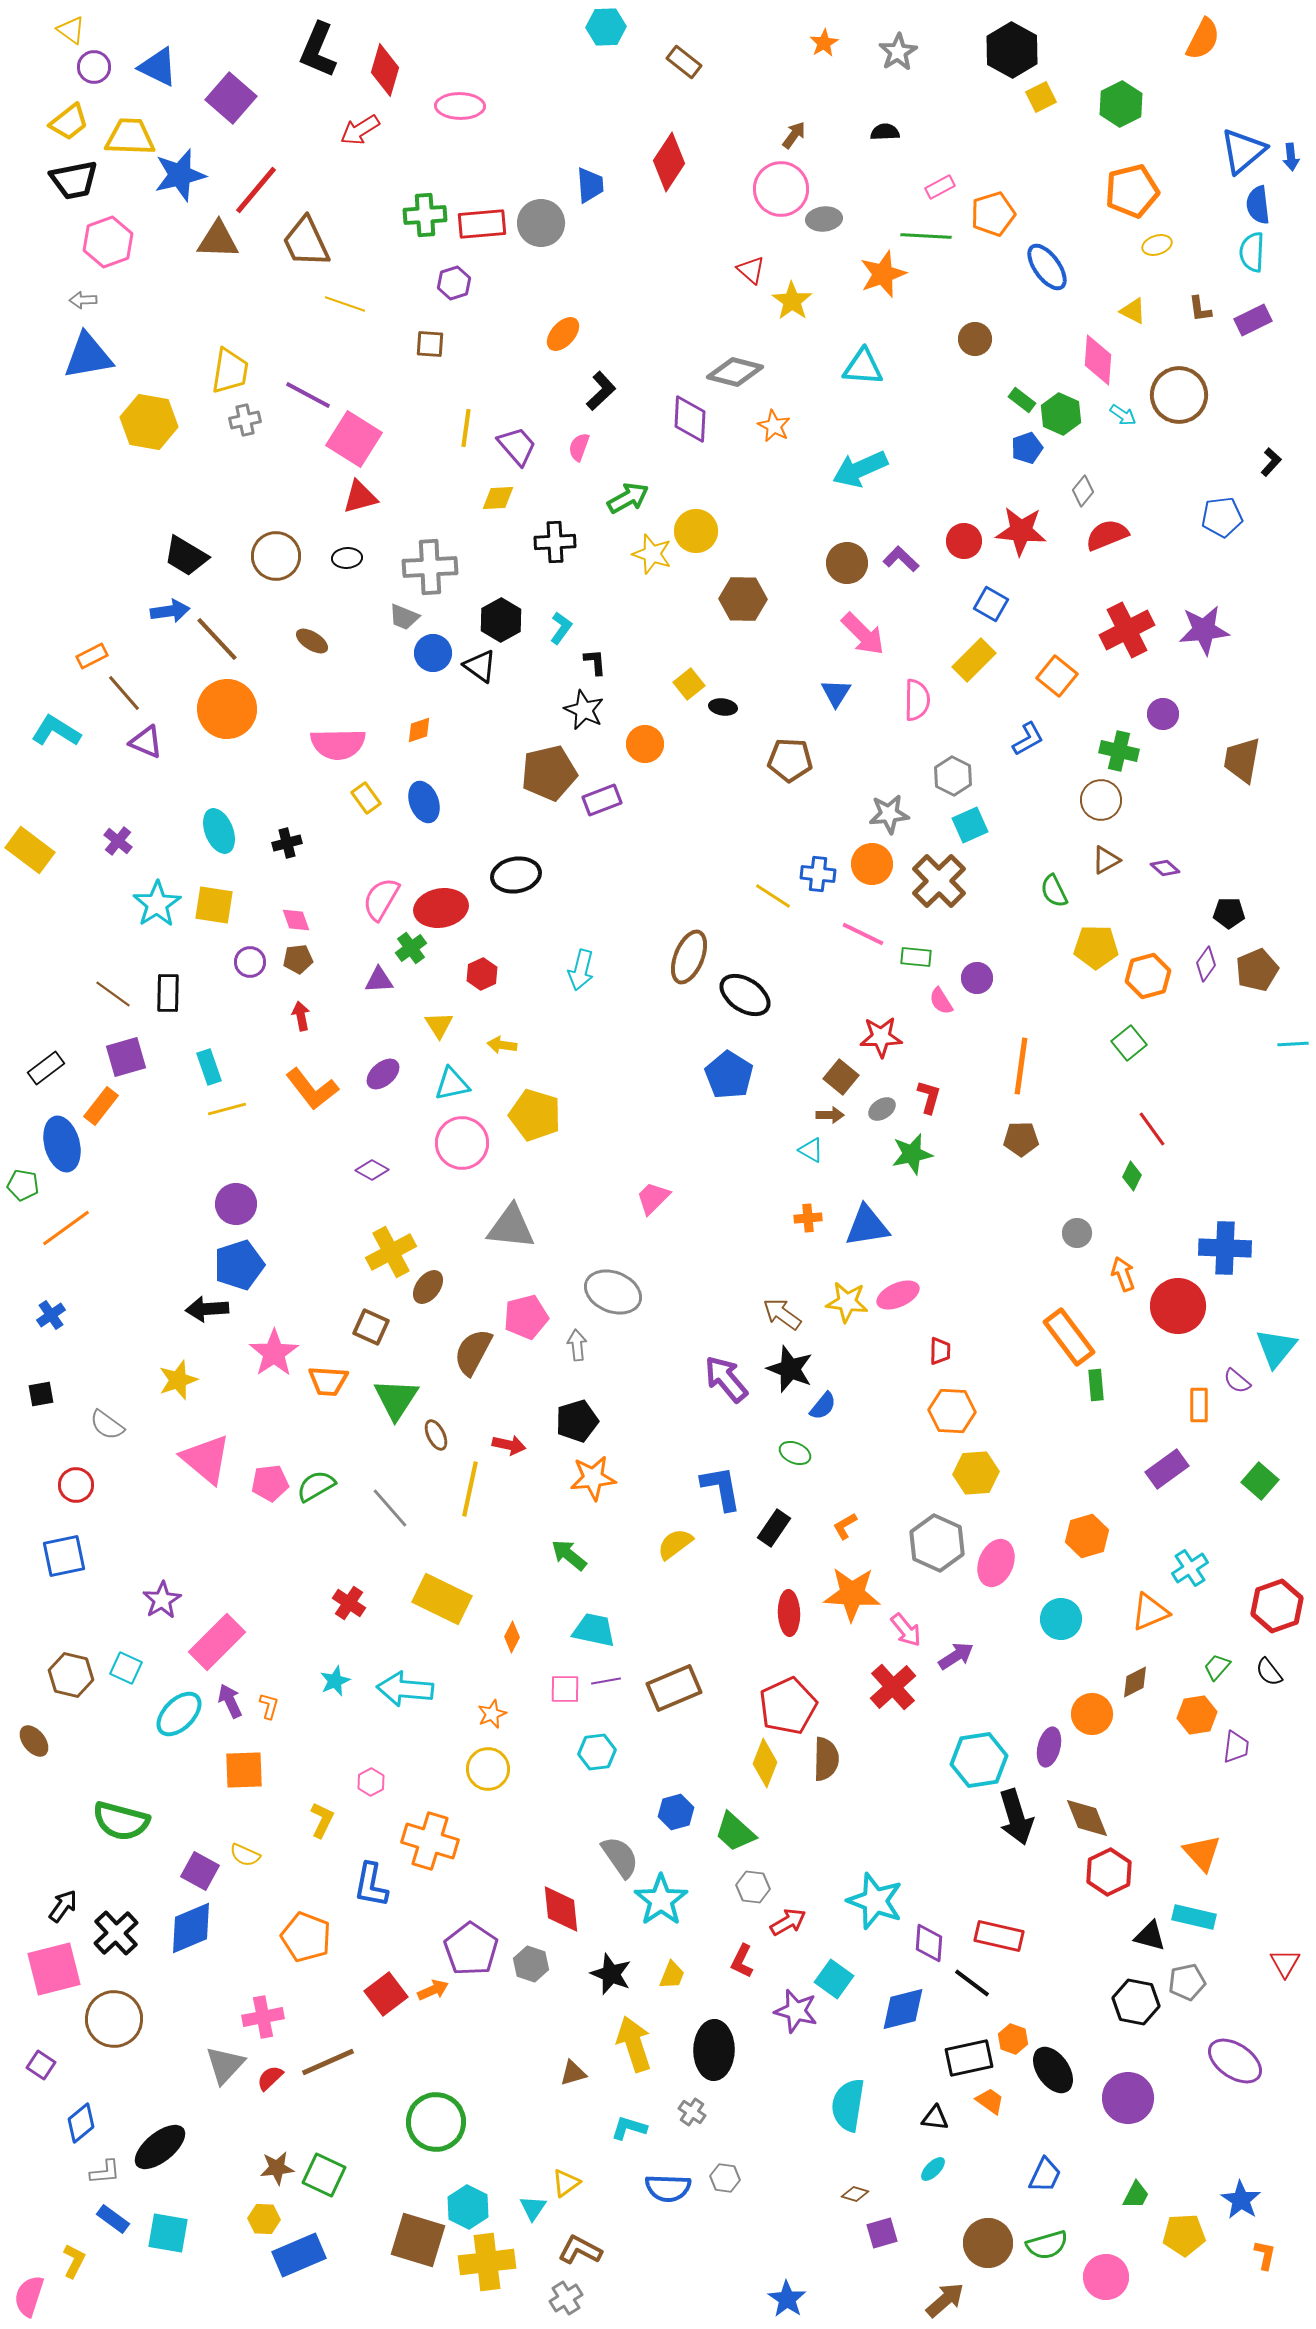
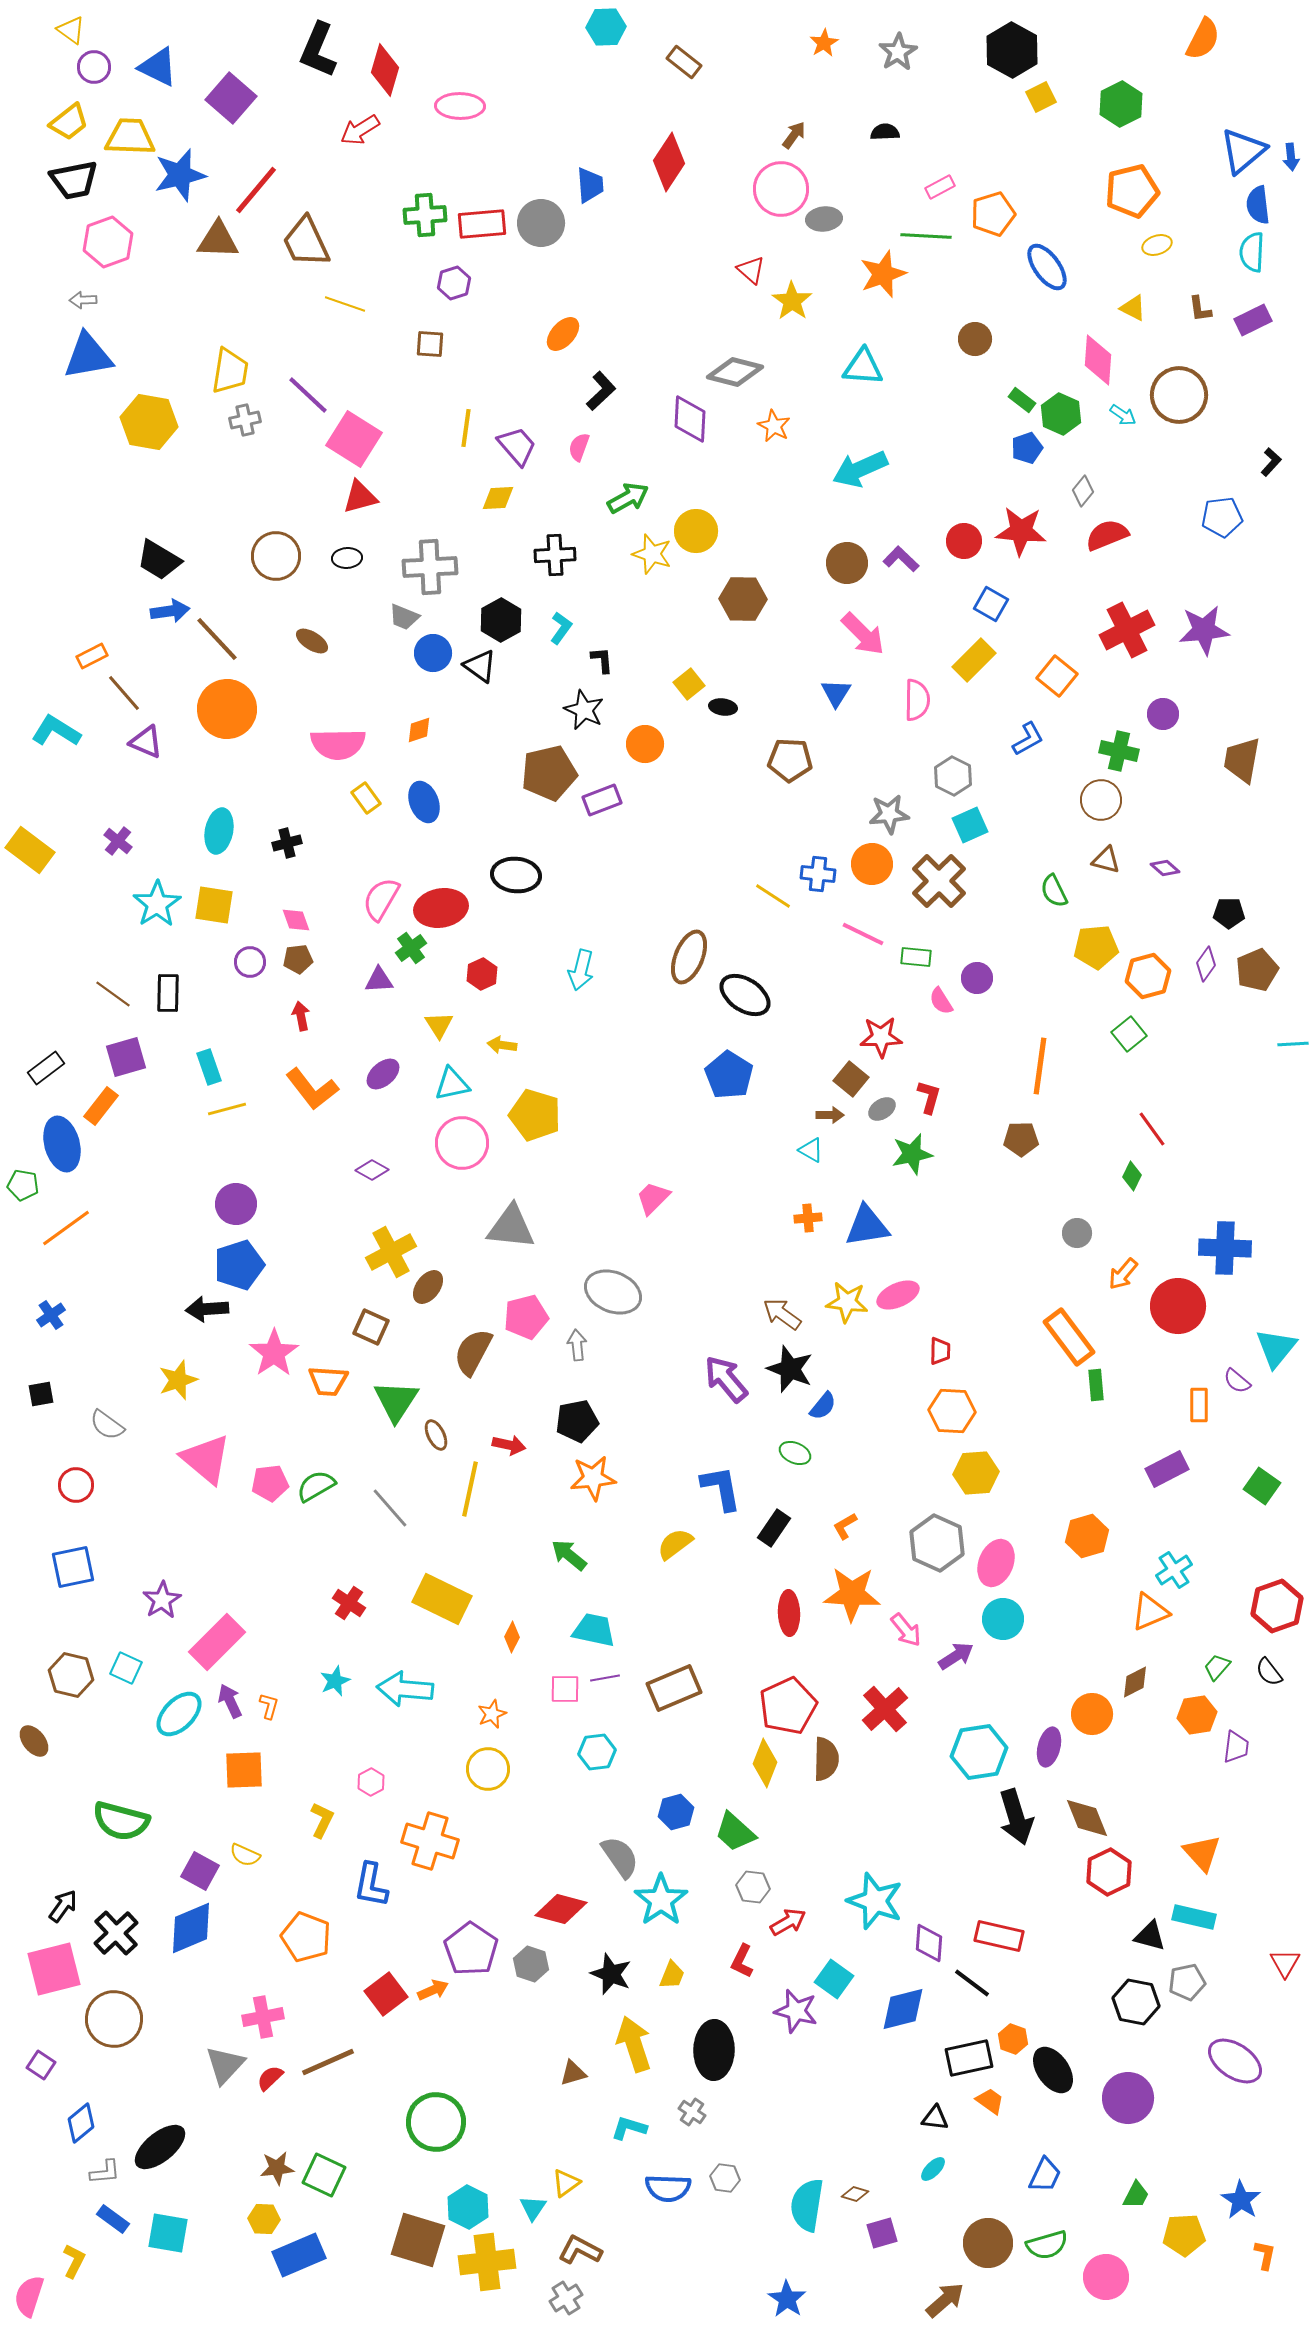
yellow triangle at (1133, 311): moved 3 px up
purple line at (308, 395): rotated 15 degrees clockwise
black cross at (555, 542): moved 13 px down
black trapezoid at (186, 556): moved 27 px left, 4 px down
black L-shape at (595, 662): moved 7 px right, 2 px up
cyan ellipse at (219, 831): rotated 33 degrees clockwise
brown triangle at (1106, 860): rotated 44 degrees clockwise
black ellipse at (516, 875): rotated 15 degrees clockwise
yellow pentagon at (1096, 947): rotated 6 degrees counterclockwise
green square at (1129, 1043): moved 9 px up
orange line at (1021, 1066): moved 19 px right
brown square at (841, 1077): moved 10 px right, 2 px down
orange arrow at (1123, 1274): rotated 120 degrees counterclockwise
green triangle at (396, 1399): moved 2 px down
black pentagon at (577, 1421): rotated 6 degrees clockwise
purple rectangle at (1167, 1469): rotated 9 degrees clockwise
green square at (1260, 1481): moved 2 px right, 5 px down; rotated 6 degrees counterclockwise
blue square at (64, 1556): moved 9 px right, 11 px down
cyan cross at (1190, 1568): moved 16 px left, 2 px down
cyan circle at (1061, 1619): moved 58 px left
purple line at (606, 1681): moved 1 px left, 3 px up
red cross at (893, 1687): moved 8 px left, 22 px down
cyan hexagon at (979, 1760): moved 8 px up
red diamond at (561, 1909): rotated 69 degrees counterclockwise
cyan semicircle at (848, 2105): moved 41 px left, 100 px down
